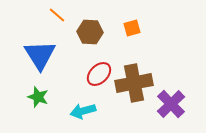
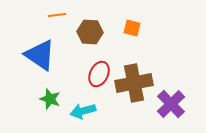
orange line: rotated 48 degrees counterclockwise
orange square: rotated 30 degrees clockwise
blue triangle: rotated 24 degrees counterclockwise
red ellipse: rotated 20 degrees counterclockwise
green star: moved 12 px right, 2 px down
